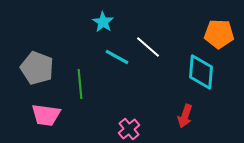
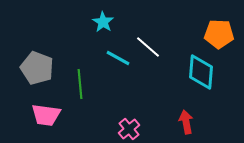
cyan line: moved 1 px right, 1 px down
red arrow: moved 1 px right, 6 px down; rotated 150 degrees clockwise
